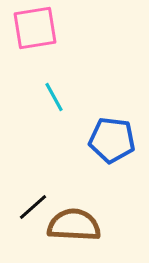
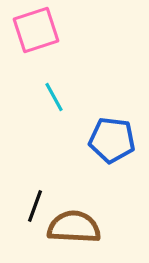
pink square: moved 1 px right, 2 px down; rotated 9 degrees counterclockwise
black line: moved 2 px right, 1 px up; rotated 28 degrees counterclockwise
brown semicircle: moved 2 px down
